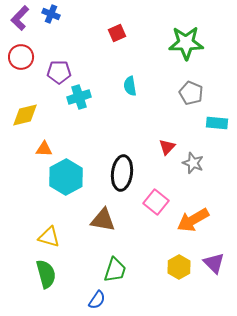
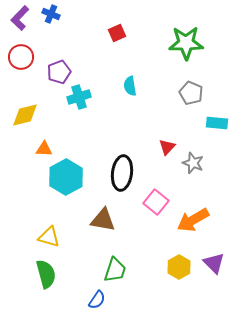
purple pentagon: rotated 20 degrees counterclockwise
